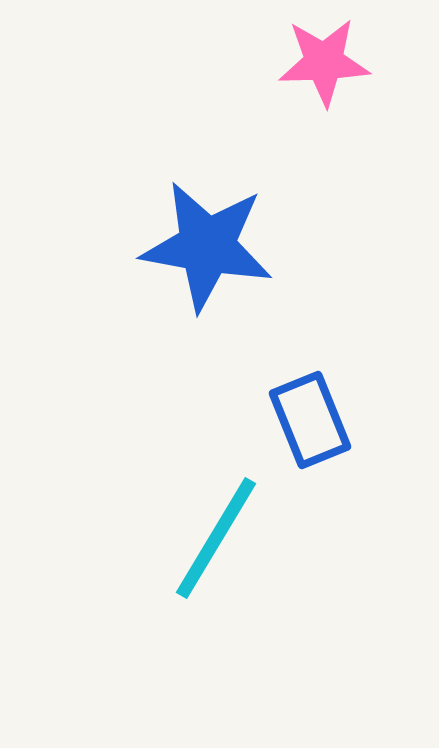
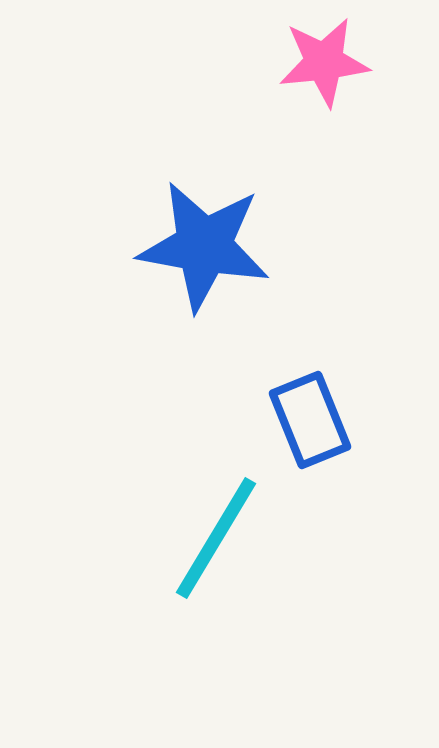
pink star: rotated 4 degrees counterclockwise
blue star: moved 3 px left
